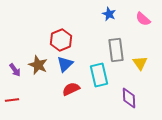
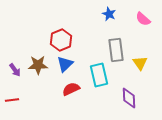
brown star: rotated 24 degrees counterclockwise
